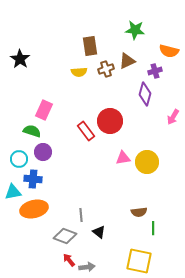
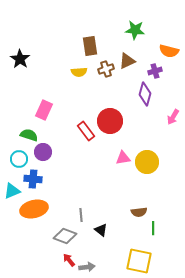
green semicircle: moved 3 px left, 4 px down
cyan triangle: moved 1 px left, 1 px up; rotated 12 degrees counterclockwise
black triangle: moved 2 px right, 2 px up
